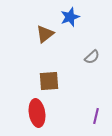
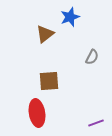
gray semicircle: rotated 21 degrees counterclockwise
purple line: moved 7 px down; rotated 56 degrees clockwise
